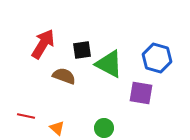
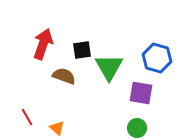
red arrow: rotated 12 degrees counterclockwise
green triangle: moved 3 px down; rotated 32 degrees clockwise
red line: moved 1 px right, 1 px down; rotated 48 degrees clockwise
green circle: moved 33 px right
